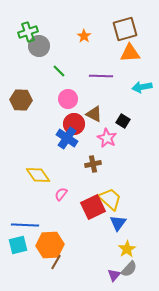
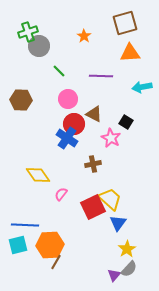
brown square: moved 6 px up
black square: moved 3 px right, 1 px down
pink star: moved 4 px right
